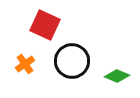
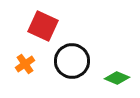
red square: moved 2 px left, 1 px down
green diamond: moved 2 px down
